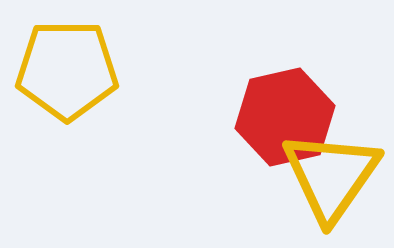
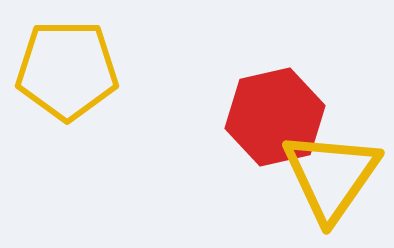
red hexagon: moved 10 px left
